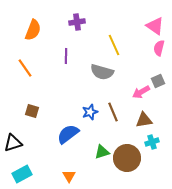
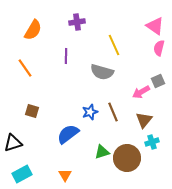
orange semicircle: rotated 10 degrees clockwise
brown triangle: rotated 42 degrees counterclockwise
orange triangle: moved 4 px left, 1 px up
